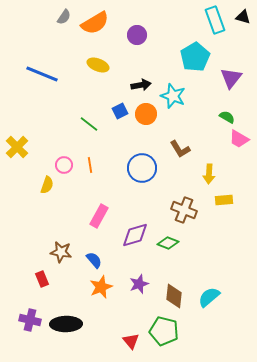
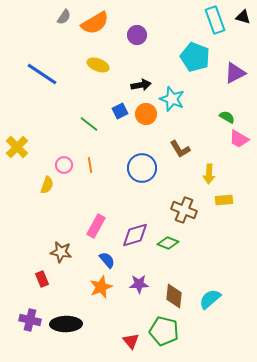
cyan pentagon: rotated 20 degrees counterclockwise
blue line: rotated 12 degrees clockwise
purple triangle: moved 4 px right, 5 px up; rotated 25 degrees clockwise
cyan star: moved 1 px left, 3 px down
pink rectangle: moved 3 px left, 10 px down
blue semicircle: moved 13 px right
purple star: rotated 18 degrees clockwise
cyan semicircle: moved 1 px right, 2 px down
